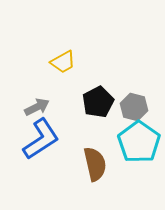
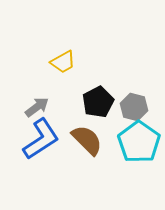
gray arrow: rotated 10 degrees counterclockwise
brown semicircle: moved 8 px left, 24 px up; rotated 32 degrees counterclockwise
